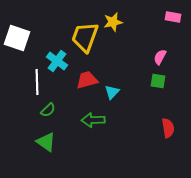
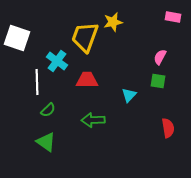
red trapezoid: rotated 15 degrees clockwise
cyan triangle: moved 17 px right, 3 px down
